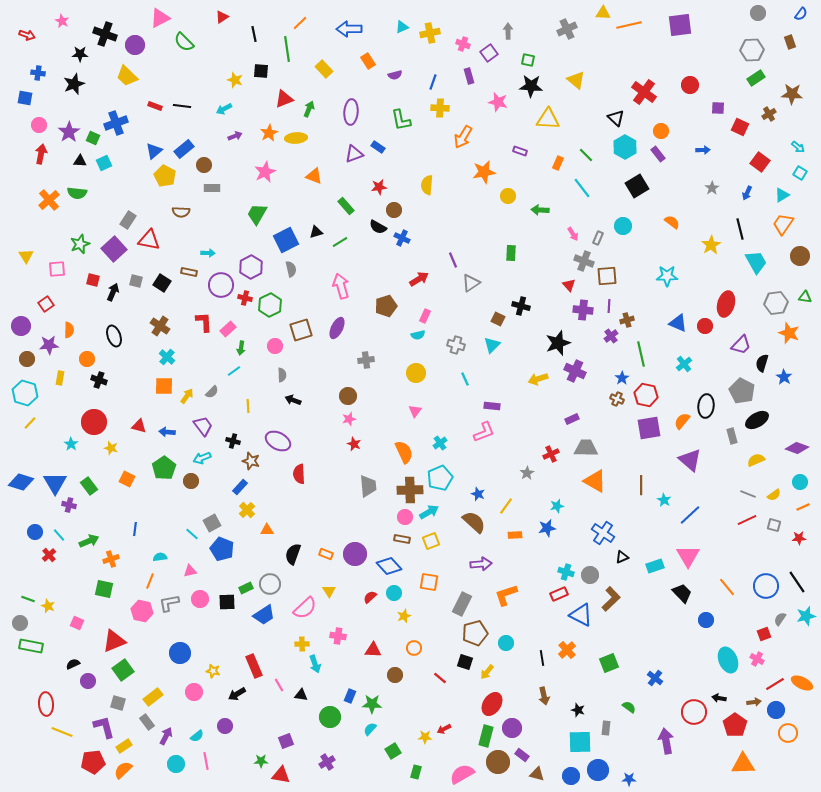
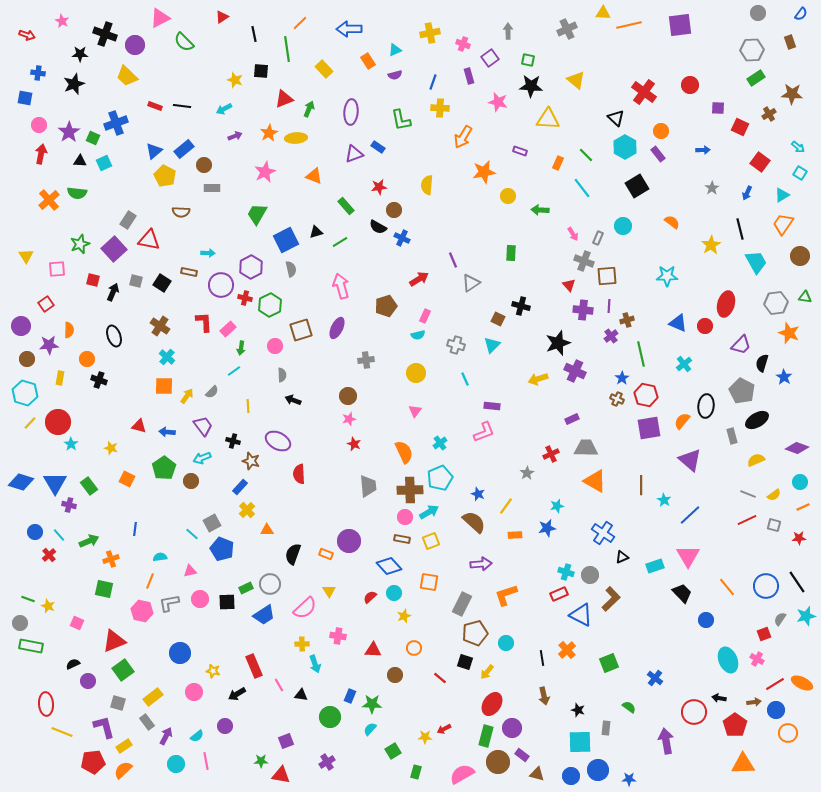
cyan triangle at (402, 27): moved 7 px left, 23 px down
purple square at (489, 53): moved 1 px right, 5 px down
red circle at (94, 422): moved 36 px left
purple circle at (355, 554): moved 6 px left, 13 px up
